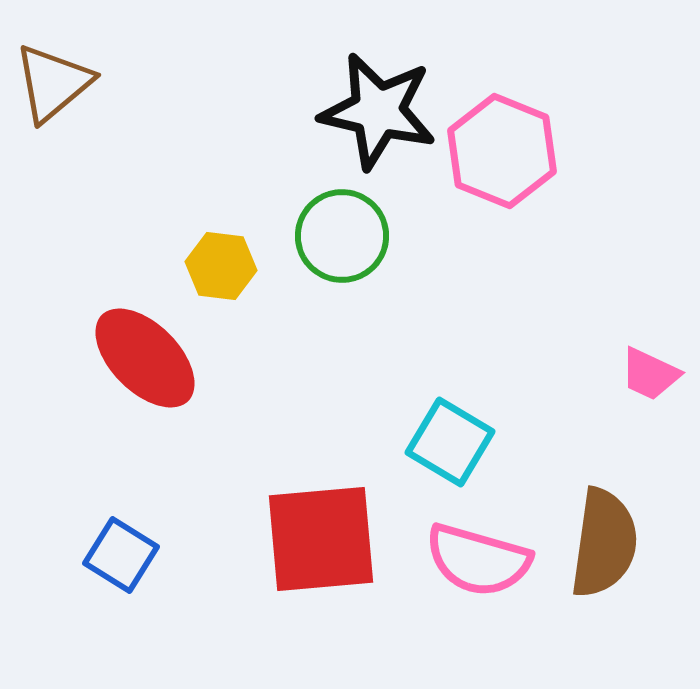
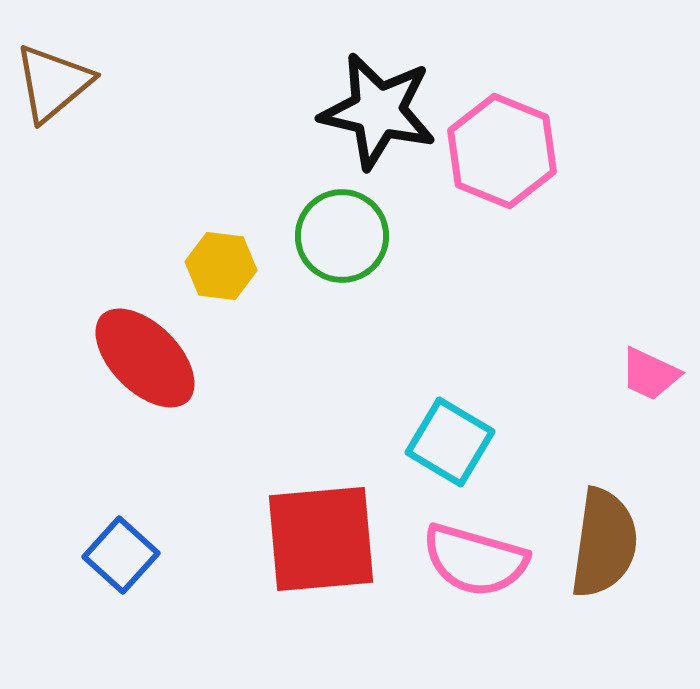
blue square: rotated 10 degrees clockwise
pink semicircle: moved 3 px left
